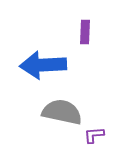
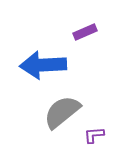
purple rectangle: rotated 65 degrees clockwise
gray semicircle: rotated 51 degrees counterclockwise
